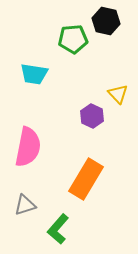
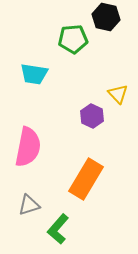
black hexagon: moved 4 px up
gray triangle: moved 4 px right
